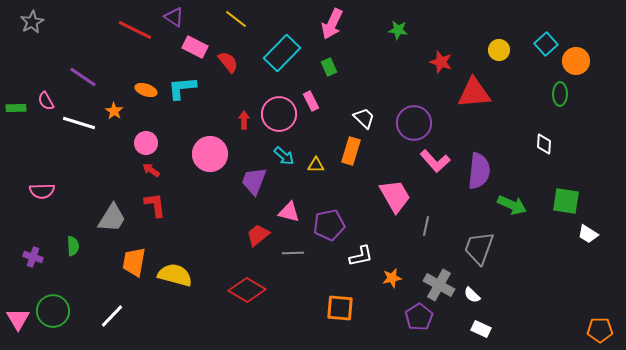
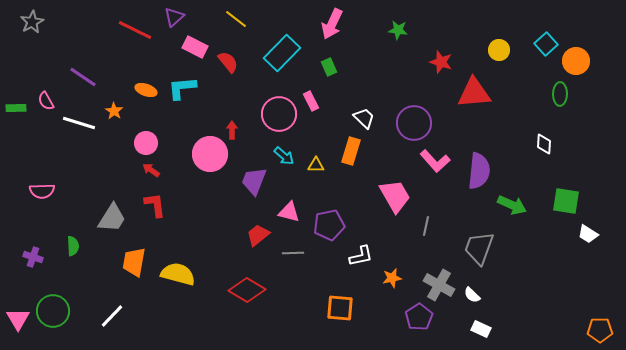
purple triangle at (174, 17): rotated 45 degrees clockwise
red arrow at (244, 120): moved 12 px left, 10 px down
yellow semicircle at (175, 275): moved 3 px right, 1 px up
